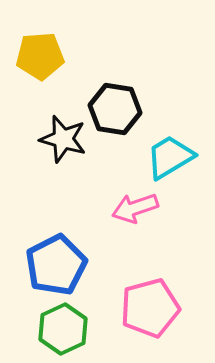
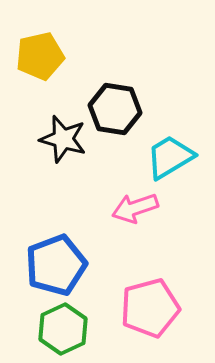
yellow pentagon: rotated 9 degrees counterclockwise
blue pentagon: rotated 6 degrees clockwise
